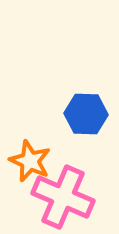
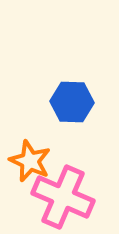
blue hexagon: moved 14 px left, 12 px up
